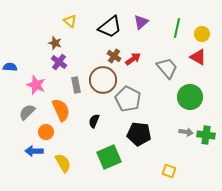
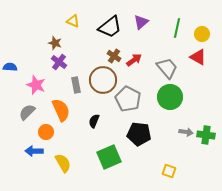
yellow triangle: moved 3 px right; rotated 16 degrees counterclockwise
red arrow: moved 1 px right, 1 px down
green circle: moved 20 px left
